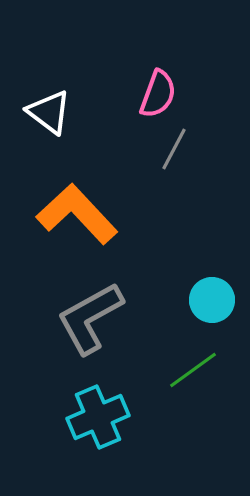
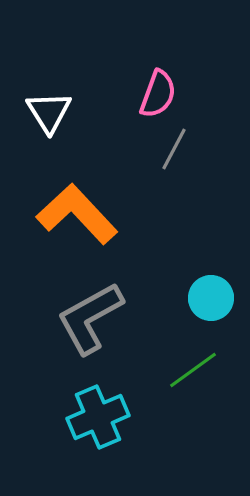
white triangle: rotated 21 degrees clockwise
cyan circle: moved 1 px left, 2 px up
